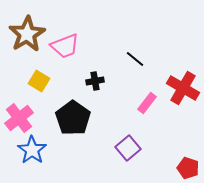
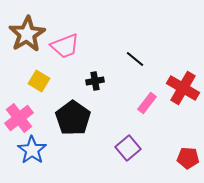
red pentagon: moved 10 px up; rotated 15 degrees counterclockwise
